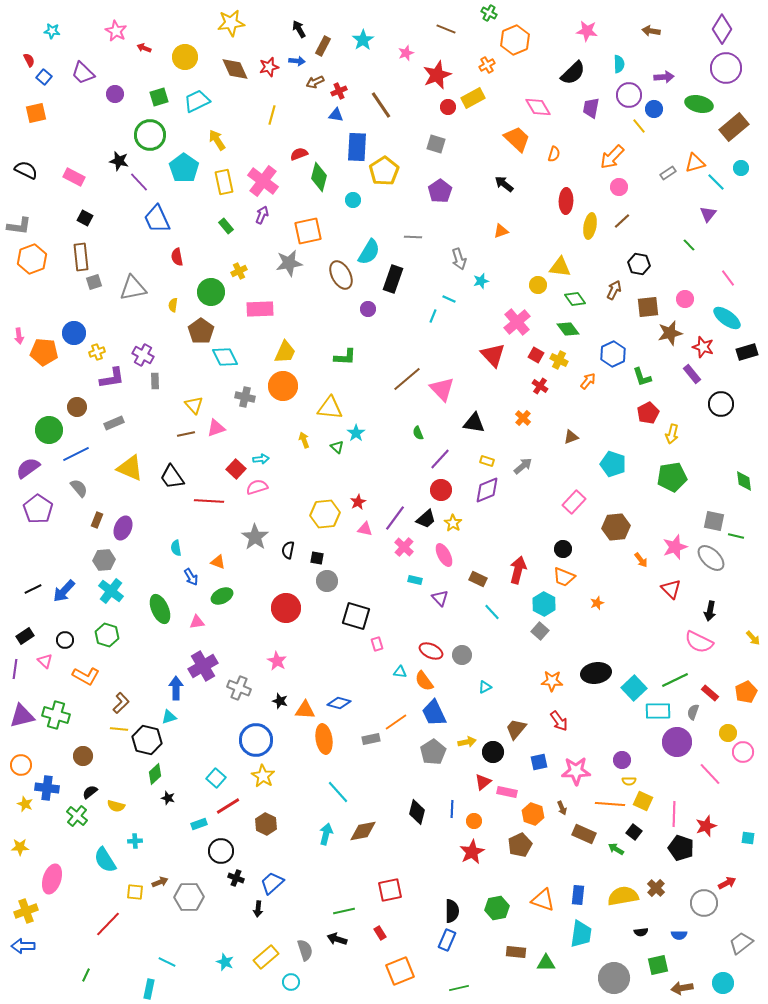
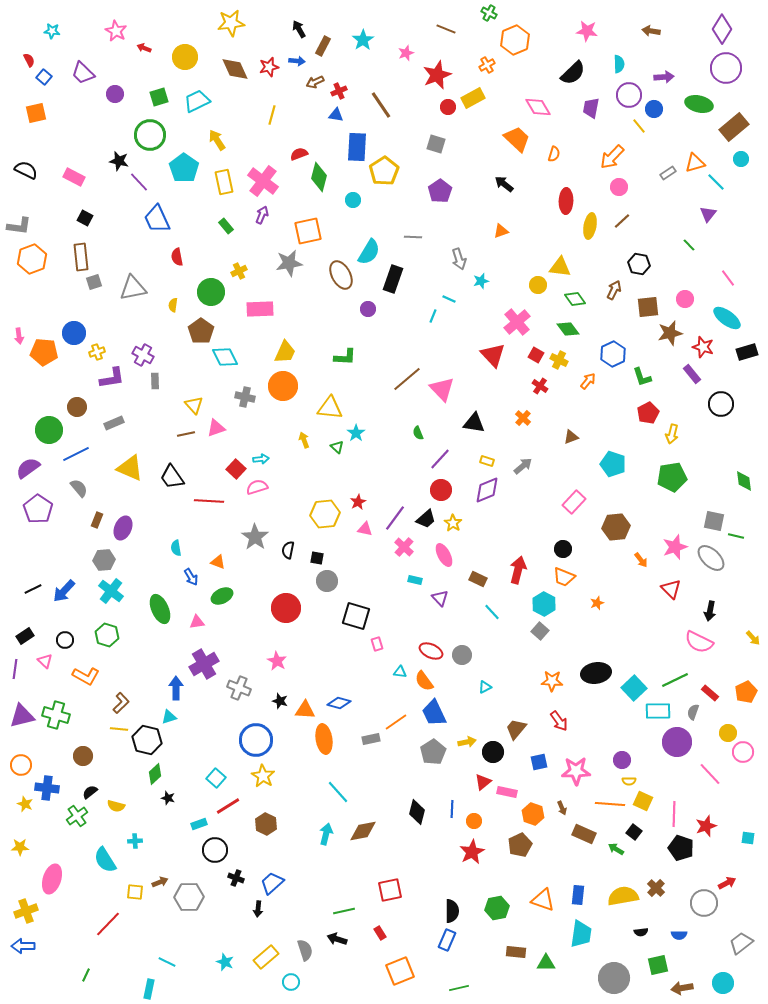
cyan circle at (741, 168): moved 9 px up
purple cross at (203, 666): moved 1 px right, 2 px up
green cross at (77, 816): rotated 15 degrees clockwise
black circle at (221, 851): moved 6 px left, 1 px up
